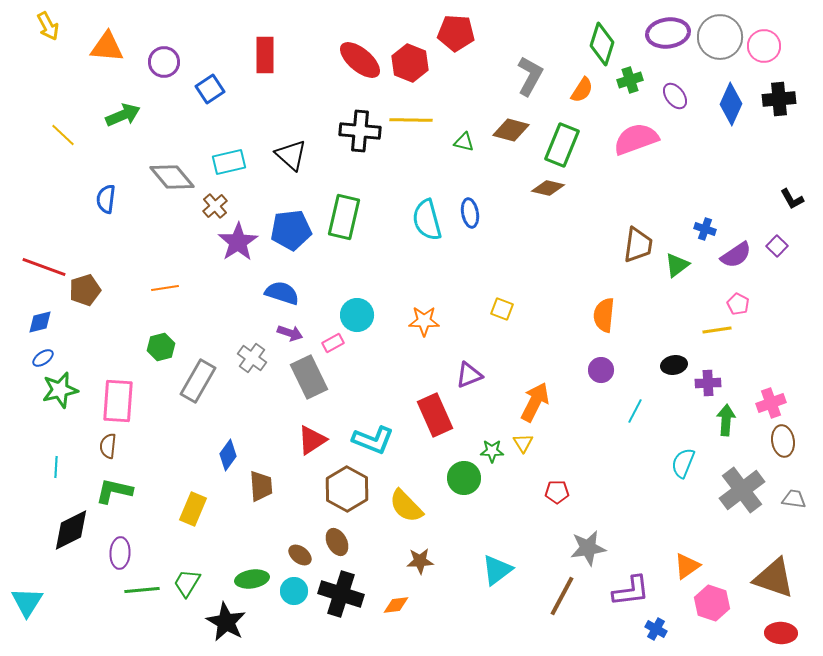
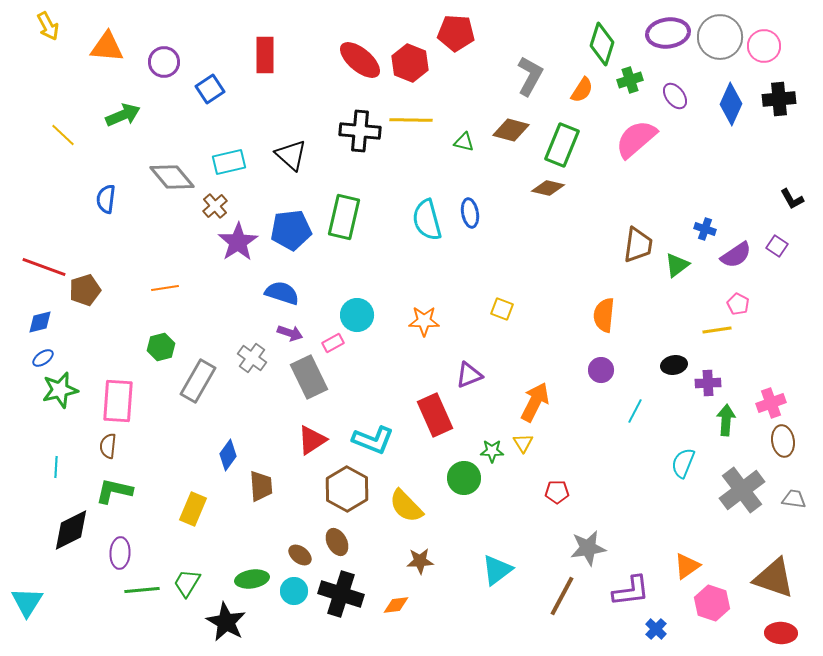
pink semicircle at (636, 139): rotated 21 degrees counterclockwise
purple square at (777, 246): rotated 10 degrees counterclockwise
blue cross at (656, 629): rotated 15 degrees clockwise
